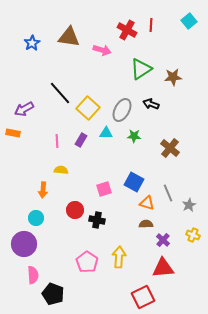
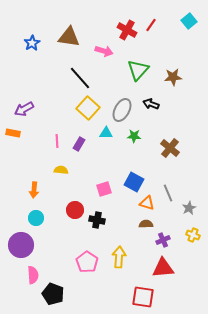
red line: rotated 32 degrees clockwise
pink arrow: moved 2 px right, 1 px down
green triangle: moved 3 px left, 1 px down; rotated 15 degrees counterclockwise
black line: moved 20 px right, 15 px up
purple rectangle: moved 2 px left, 4 px down
orange arrow: moved 9 px left
gray star: moved 3 px down
purple cross: rotated 24 degrees clockwise
purple circle: moved 3 px left, 1 px down
red square: rotated 35 degrees clockwise
